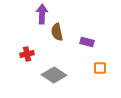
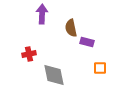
brown semicircle: moved 14 px right, 4 px up
red cross: moved 2 px right
gray diamond: rotated 45 degrees clockwise
